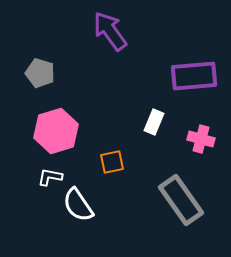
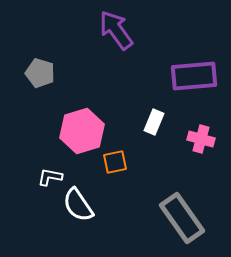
purple arrow: moved 6 px right, 1 px up
pink hexagon: moved 26 px right
orange square: moved 3 px right
gray rectangle: moved 1 px right, 18 px down
